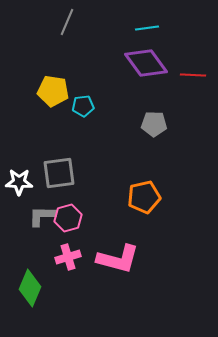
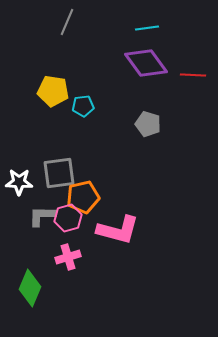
gray pentagon: moved 6 px left; rotated 15 degrees clockwise
orange pentagon: moved 61 px left
pink L-shape: moved 29 px up
